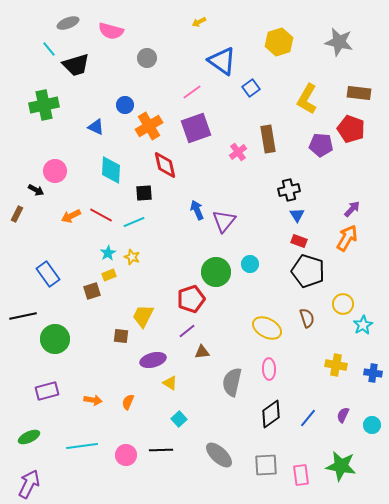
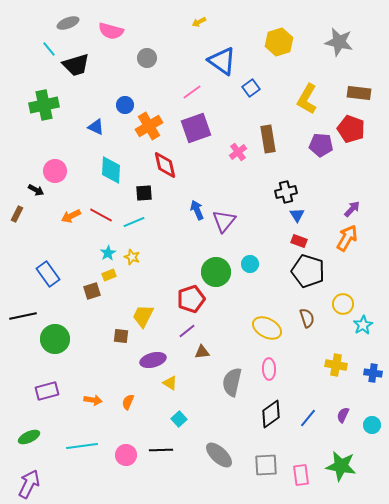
black cross at (289, 190): moved 3 px left, 2 px down
